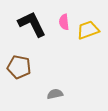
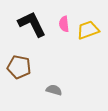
pink semicircle: moved 2 px down
gray semicircle: moved 1 px left, 4 px up; rotated 28 degrees clockwise
